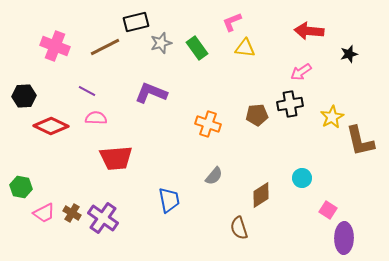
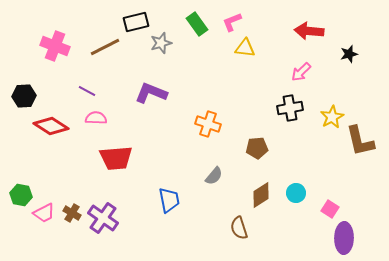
green rectangle: moved 24 px up
pink arrow: rotated 10 degrees counterclockwise
black cross: moved 4 px down
brown pentagon: moved 33 px down
red diamond: rotated 8 degrees clockwise
cyan circle: moved 6 px left, 15 px down
green hexagon: moved 8 px down
pink square: moved 2 px right, 1 px up
